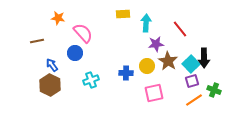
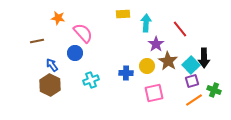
purple star: rotated 28 degrees counterclockwise
cyan square: moved 1 px down
